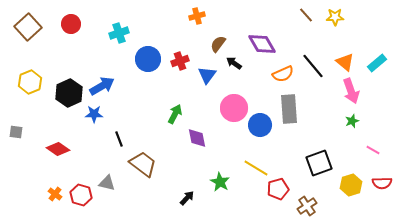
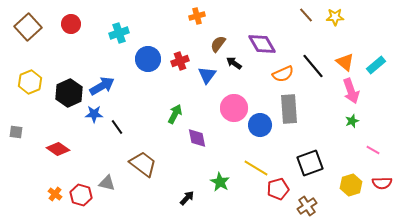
cyan rectangle at (377, 63): moved 1 px left, 2 px down
black line at (119, 139): moved 2 px left, 12 px up; rotated 14 degrees counterclockwise
black square at (319, 163): moved 9 px left
